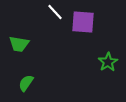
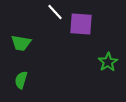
purple square: moved 2 px left, 2 px down
green trapezoid: moved 2 px right, 1 px up
green semicircle: moved 5 px left, 3 px up; rotated 18 degrees counterclockwise
